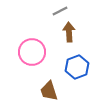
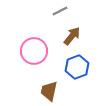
brown arrow: moved 3 px right, 4 px down; rotated 42 degrees clockwise
pink circle: moved 2 px right, 1 px up
brown trapezoid: rotated 30 degrees clockwise
